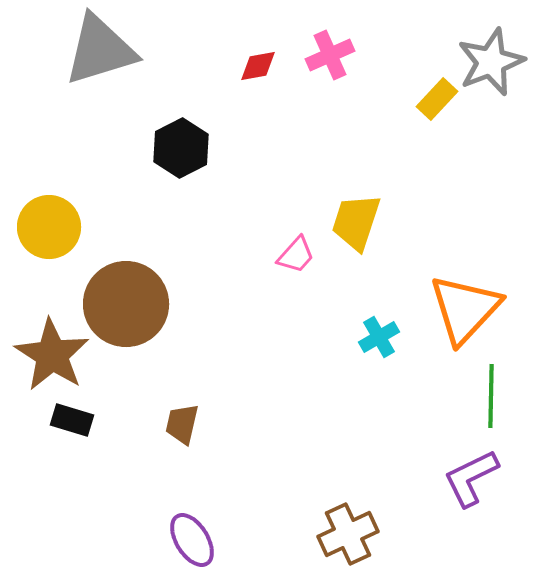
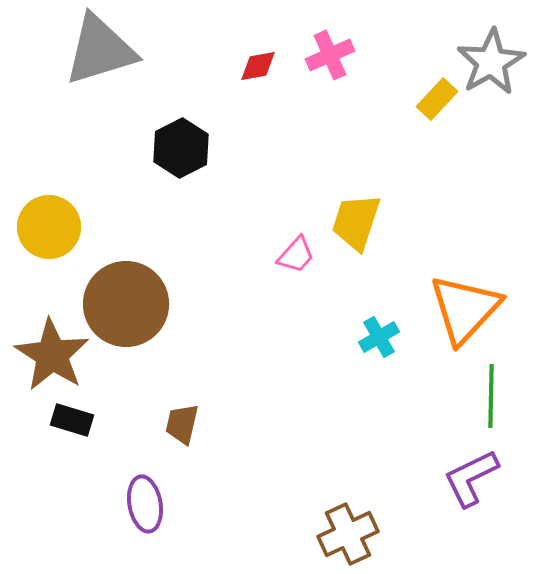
gray star: rotated 8 degrees counterclockwise
purple ellipse: moved 47 px left, 36 px up; rotated 22 degrees clockwise
